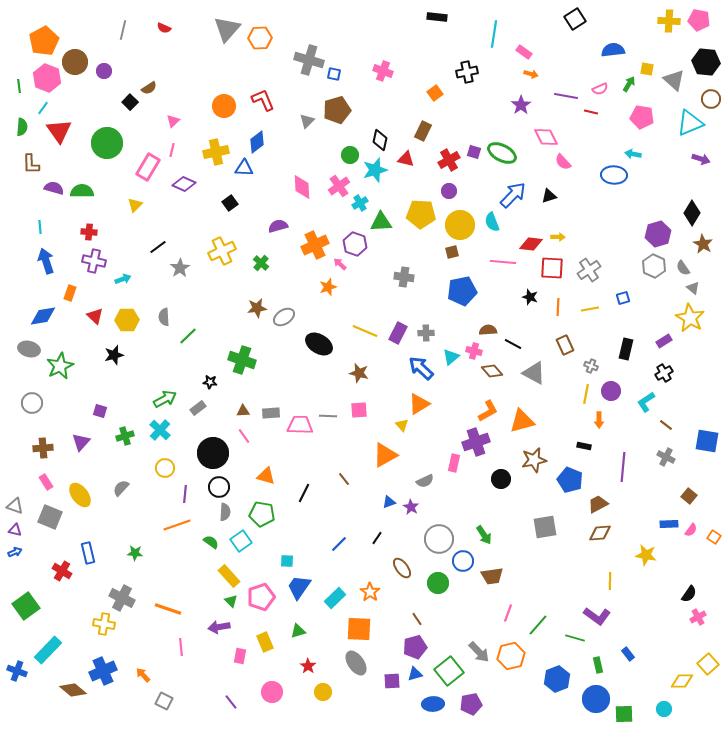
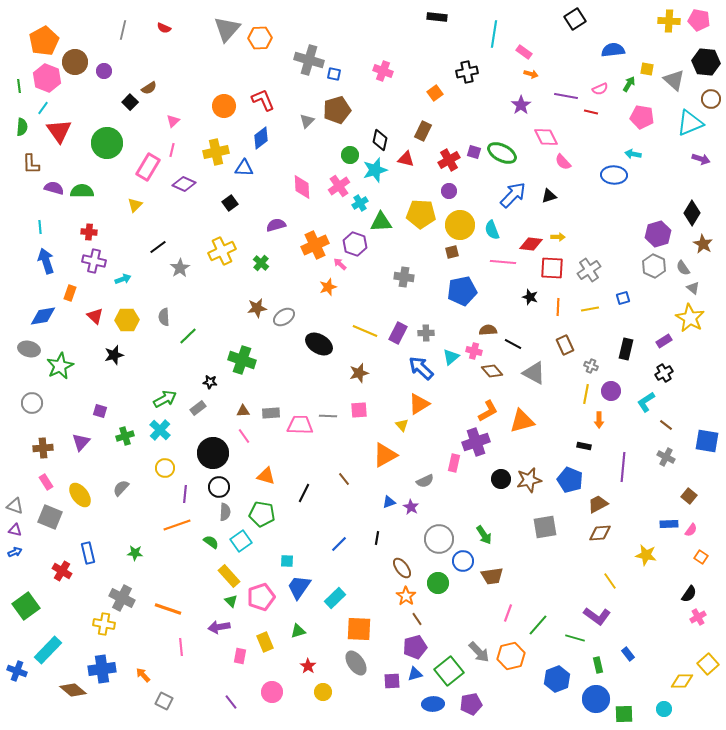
blue diamond at (257, 142): moved 4 px right, 4 px up
cyan semicircle at (492, 222): moved 8 px down
purple semicircle at (278, 226): moved 2 px left, 1 px up
brown star at (359, 373): rotated 30 degrees counterclockwise
brown star at (534, 460): moved 5 px left, 20 px down
orange square at (714, 537): moved 13 px left, 20 px down
black line at (377, 538): rotated 24 degrees counterclockwise
yellow line at (610, 581): rotated 36 degrees counterclockwise
orange star at (370, 592): moved 36 px right, 4 px down
blue cross at (103, 671): moved 1 px left, 2 px up; rotated 16 degrees clockwise
